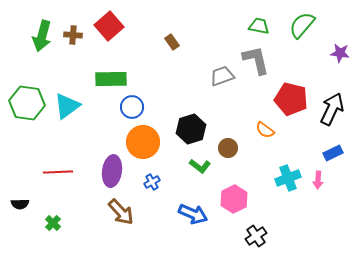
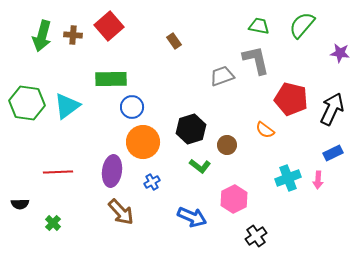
brown rectangle: moved 2 px right, 1 px up
brown circle: moved 1 px left, 3 px up
blue arrow: moved 1 px left, 3 px down
